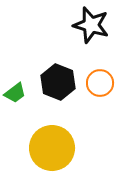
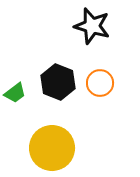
black star: moved 1 px right, 1 px down
